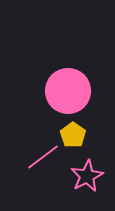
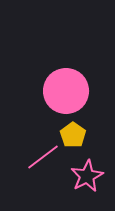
pink circle: moved 2 px left
